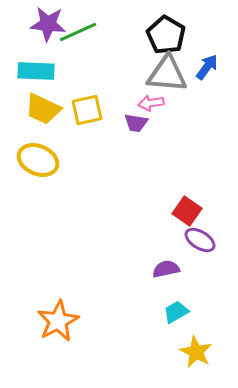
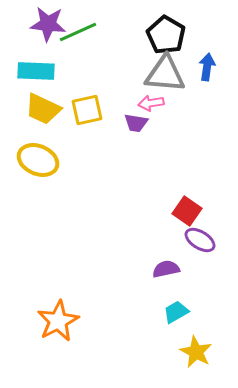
blue arrow: rotated 28 degrees counterclockwise
gray triangle: moved 2 px left
